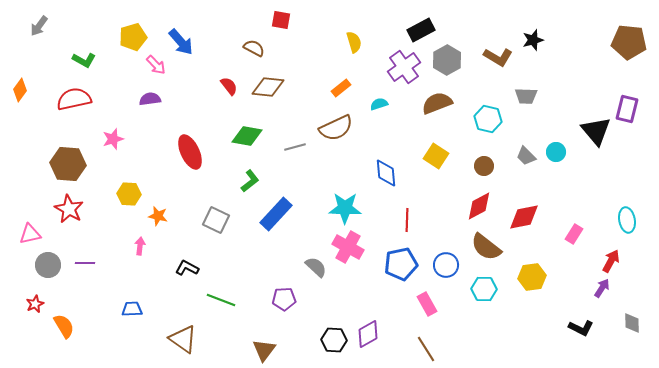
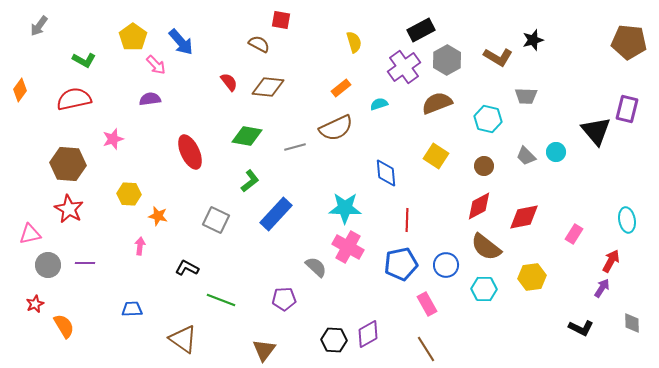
yellow pentagon at (133, 37): rotated 20 degrees counterclockwise
brown semicircle at (254, 48): moved 5 px right, 4 px up
red semicircle at (229, 86): moved 4 px up
